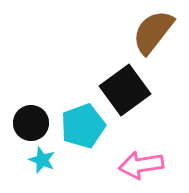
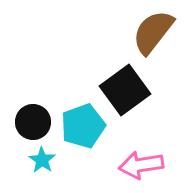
black circle: moved 2 px right, 1 px up
cyan star: rotated 12 degrees clockwise
